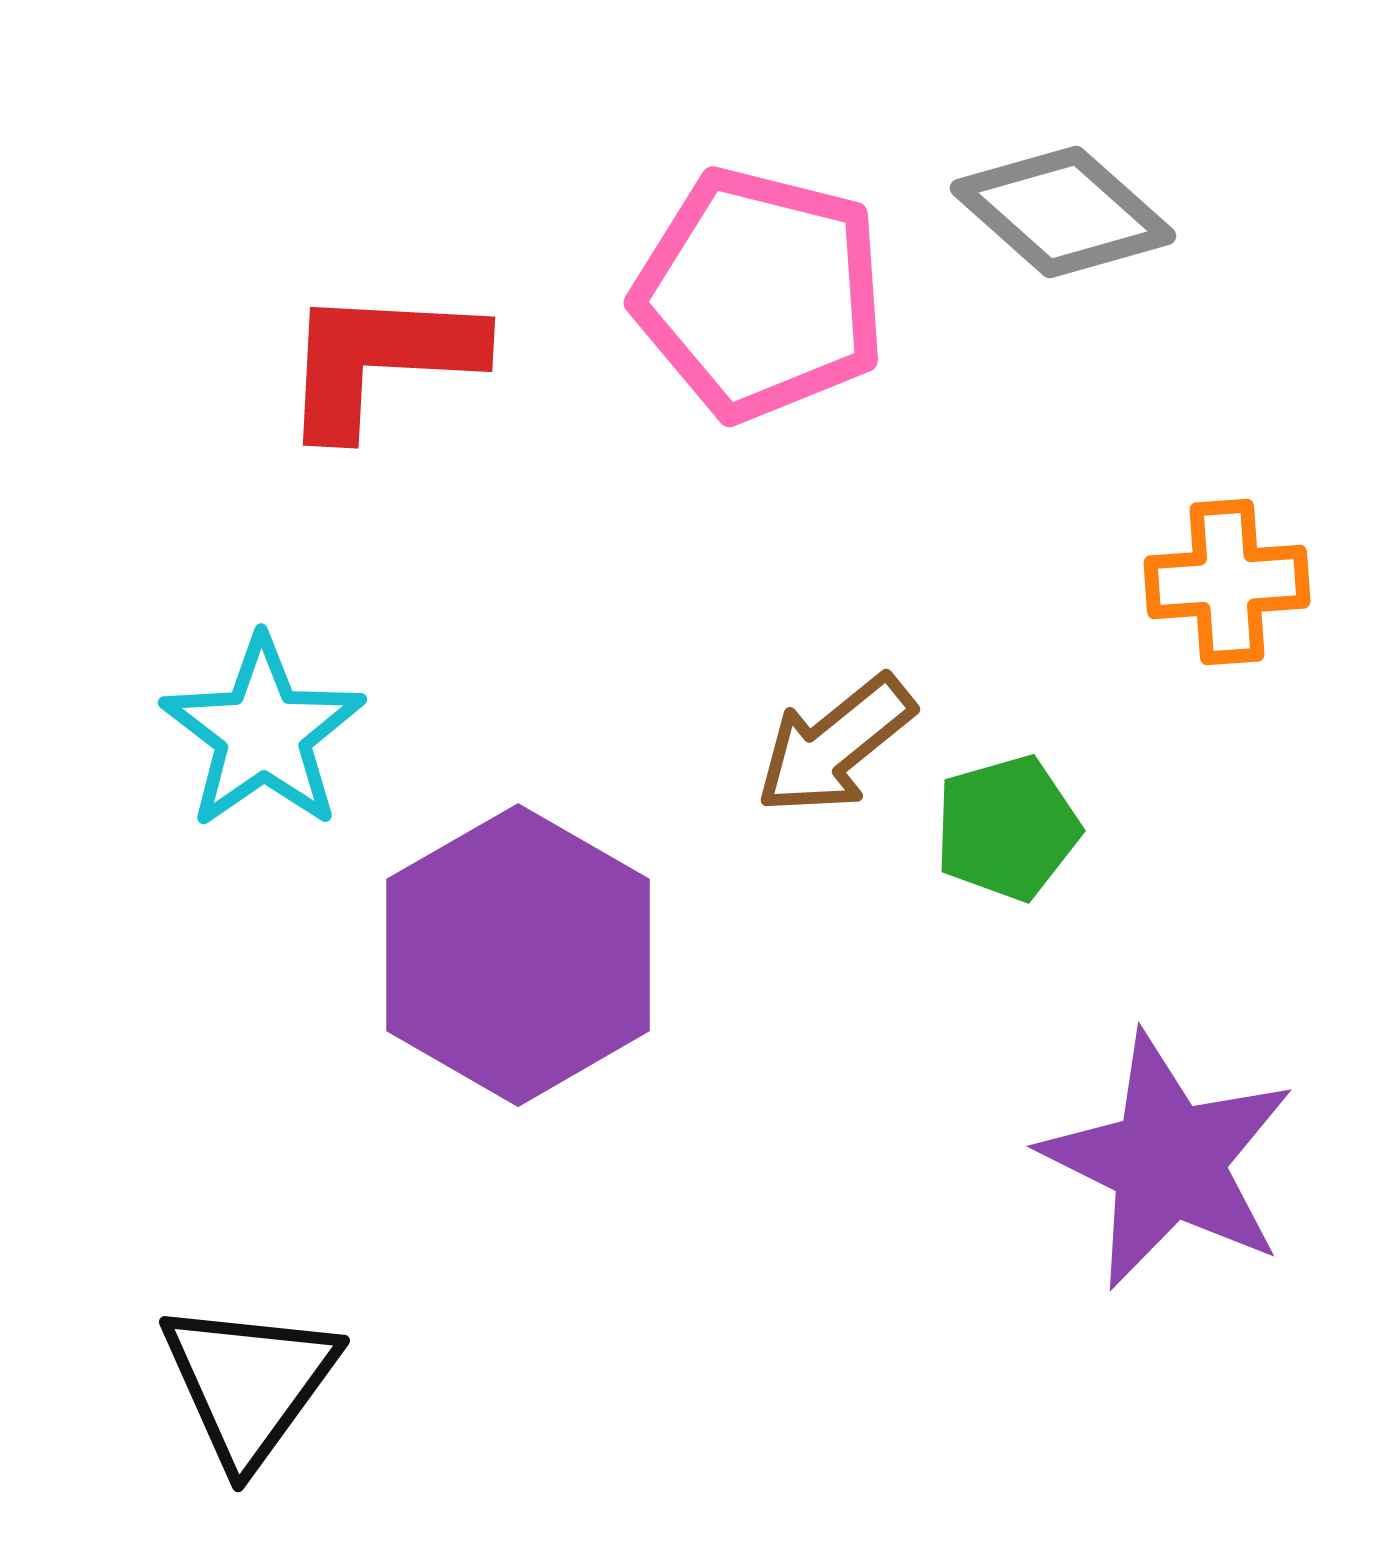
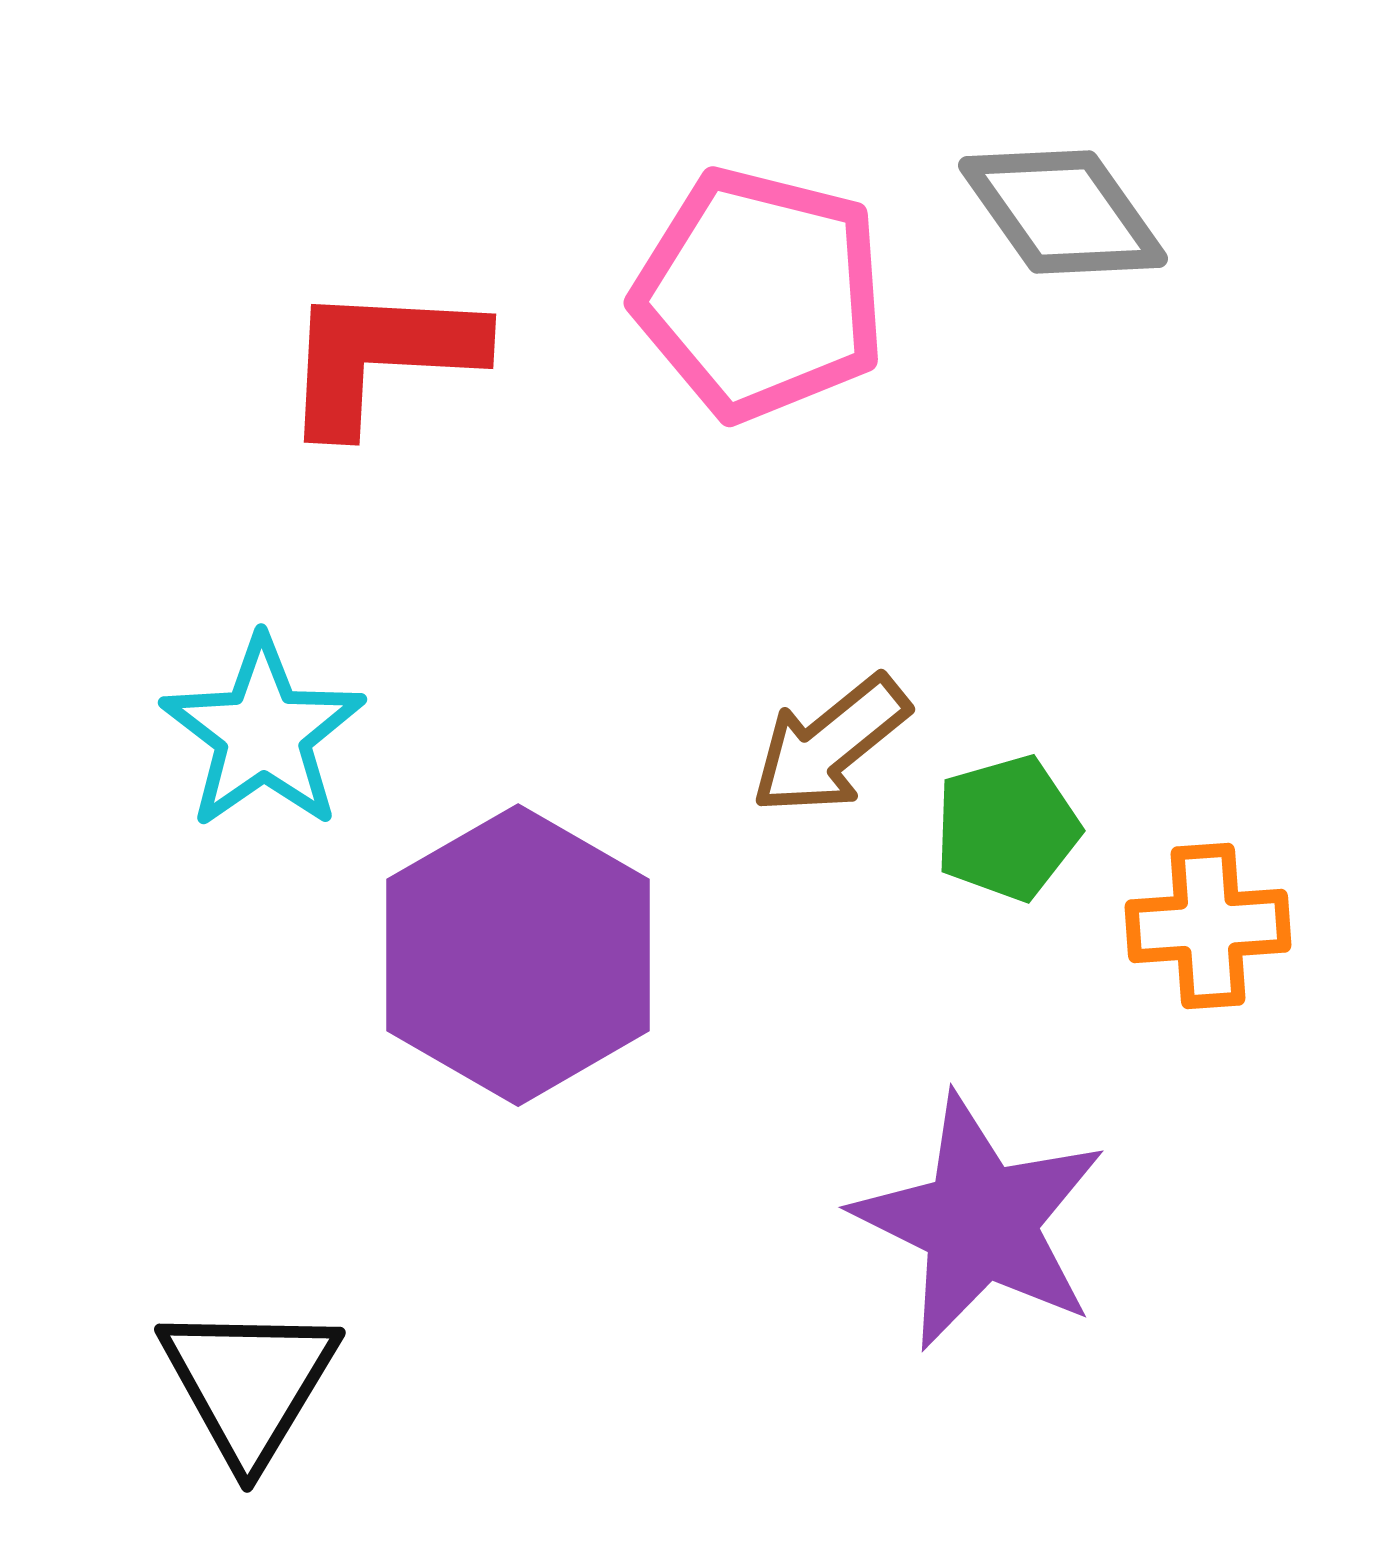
gray diamond: rotated 13 degrees clockwise
red L-shape: moved 1 px right, 3 px up
orange cross: moved 19 px left, 344 px down
brown arrow: moved 5 px left
purple star: moved 188 px left, 61 px down
black triangle: rotated 5 degrees counterclockwise
